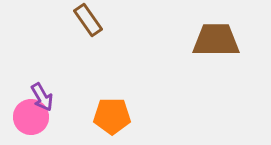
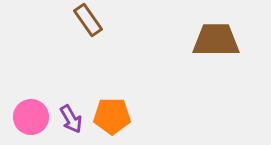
purple arrow: moved 29 px right, 22 px down
